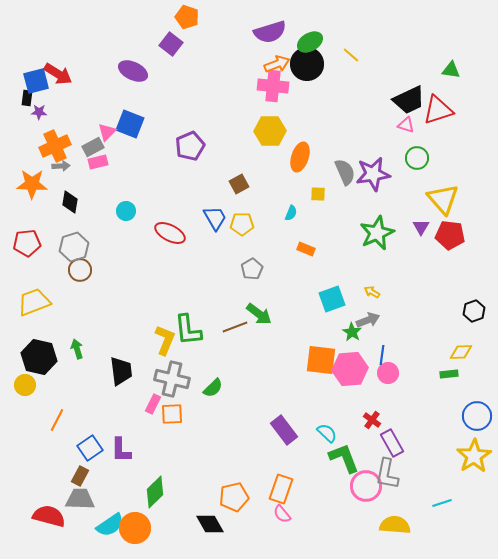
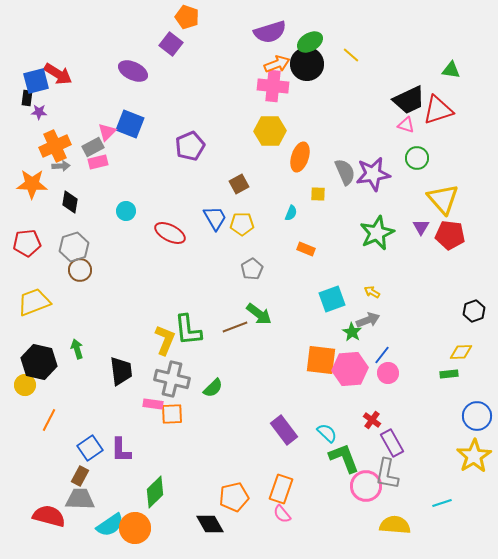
blue line at (382, 355): rotated 30 degrees clockwise
black hexagon at (39, 357): moved 5 px down
pink rectangle at (153, 404): rotated 72 degrees clockwise
orange line at (57, 420): moved 8 px left
